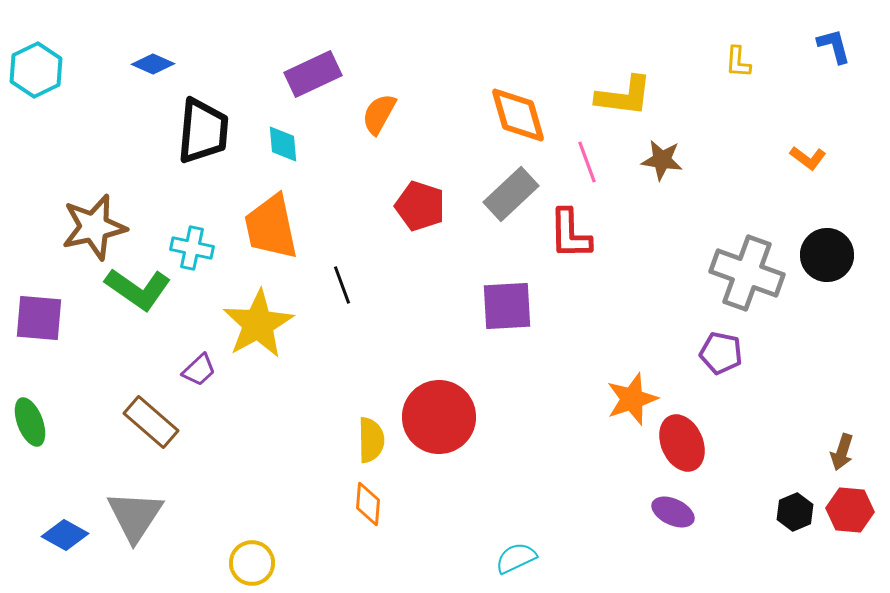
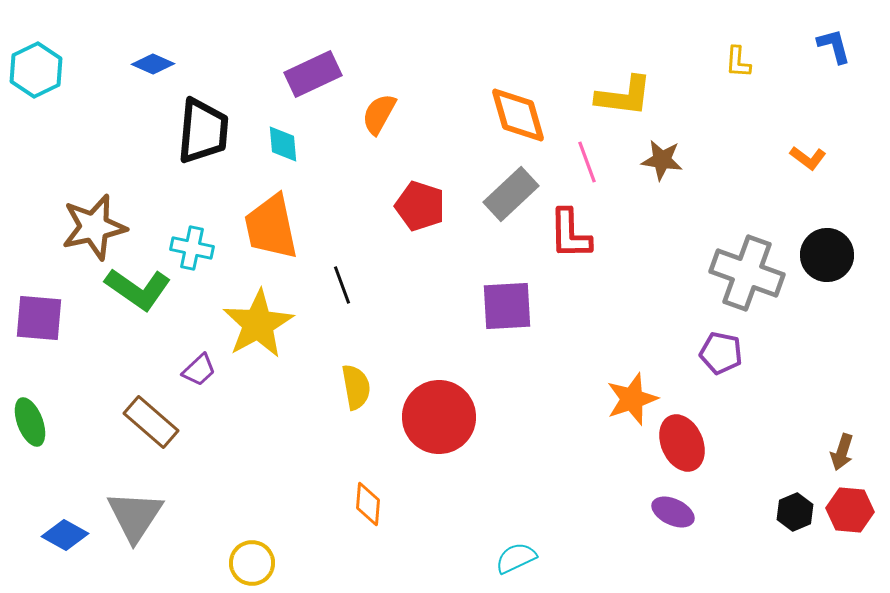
yellow semicircle at (371, 440): moved 15 px left, 53 px up; rotated 9 degrees counterclockwise
